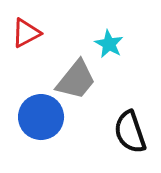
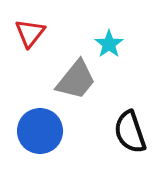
red triangle: moved 4 px right; rotated 24 degrees counterclockwise
cyan star: rotated 8 degrees clockwise
blue circle: moved 1 px left, 14 px down
